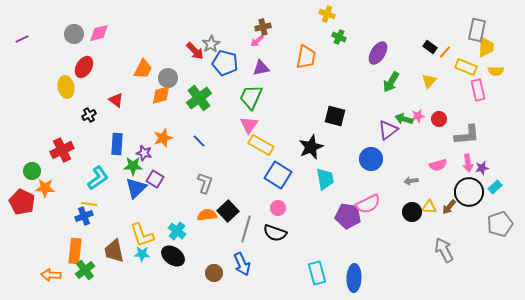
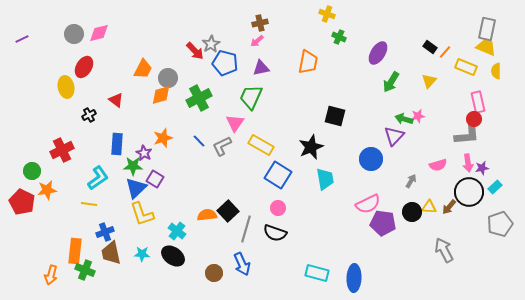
brown cross at (263, 27): moved 3 px left, 4 px up
gray rectangle at (477, 30): moved 10 px right, 1 px up
yellow trapezoid at (486, 47): rotated 70 degrees counterclockwise
orange trapezoid at (306, 57): moved 2 px right, 5 px down
yellow semicircle at (496, 71): rotated 91 degrees clockwise
pink rectangle at (478, 90): moved 12 px down
green cross at (199, 98): rotated 10 degrees clockwise
red circle at (439, 119): moved 35 px right
pink triangle at (249, 125): moved 14 px left, 2 px up
purple triangle at (388, 130): moved 6 px right, 6 px down; rotated 10 degrees counterclockwise
purple star at (144, 153): rotated 14 degrees clockwise
gray arrow at (411, 181): rotated 128 degrees clockwise
gray L-shape at (205, 183): moved 17 px right, 37 px up; rotated 135 degrees counterclockwise
orange star at (45, 188): moved 2 px right, 2 px down; rotated 12 degrees counterclockwise
blue cross at (84, 216): moved 21 px right, 16 px down
purple pentagon at (348, 216): moved 35 px right, 7 px down
yellow L-shape at (142, 235): moved 21 px up
brown trapezoid at (114, 251): moved 3 px left, 2 px down
green cross at (85, 270): rotated 30 degrees counterclockwise
cyan rectangle at (317, 273): rotated 60 degrees counterclockwise
orange arrow at (51, 275): rotated 78 degrees counterclockwise
